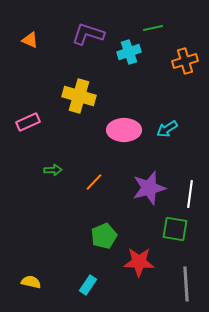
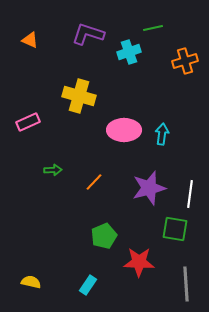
cyan arrow: moved 5 px left, 5 px down; rotated 130 degrees clockwise
